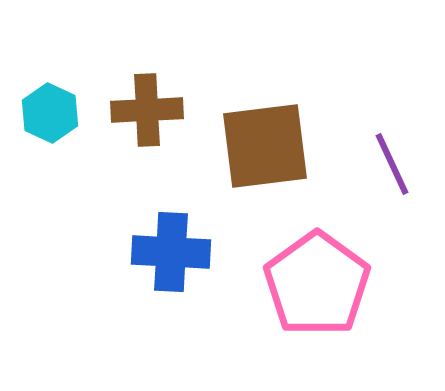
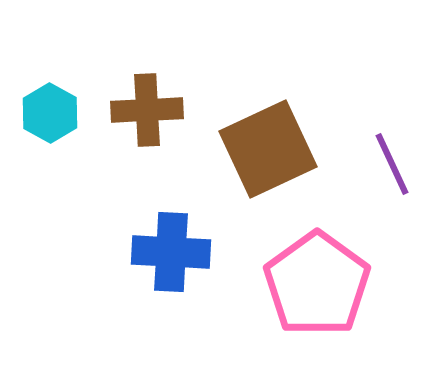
cyan hexagon: rotated 4 degrees clockwise
brown square: moved 3 px right, 3 px down; rotated 18 degrees counterclockwise
